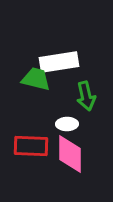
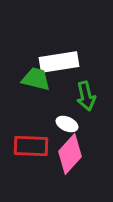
white ellipse: rotated 25 degrees clockwise
pink diamond: rotated 42 degrees clockwise
